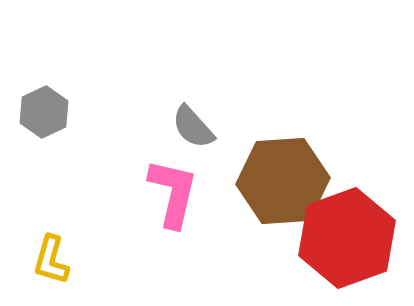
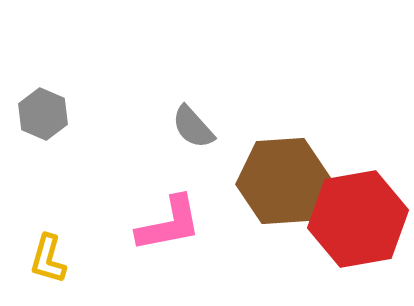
gray hexagon: moved 1 px left, 2 px down; rotated 12 degrees counterclockwise
pink L-shape: moved 4 px left, 31 px down; rotated 66 degrees clockwise
red hexagon: moved 11 px right, 19 px up; rotated 10 degrees clockwise
yellow L-shape: moved 3 px left, 1 px up
